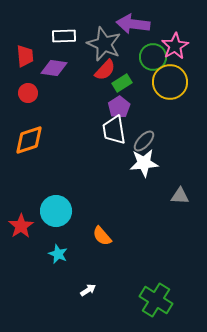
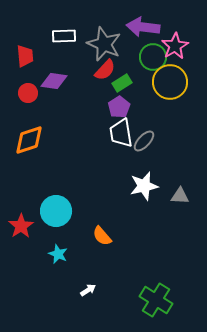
purple arrow: moved 10 px right, 3 px down
purple diamond: moved 13 px down
white trapezoid: moved 7 px right, 3 px down
white star: moved 23 px down; rotated 8 degrees counterclockwise
